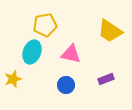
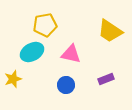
cyan ellipse: rotated 40 degrees clockwise
